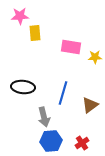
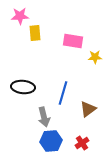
pink rectangle: moved 2 px right, 6 px up
brown triangle: moved 2 px left, 4 px down
